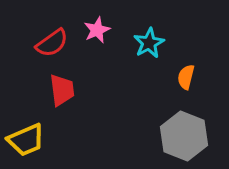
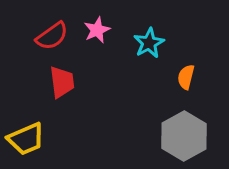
red semicircle: moved 7 px up
red trapezoid: moved 8 px up
gray hexagon: rotated 9 degrees clockwise
yellow trapezoid: moved 1 px up
